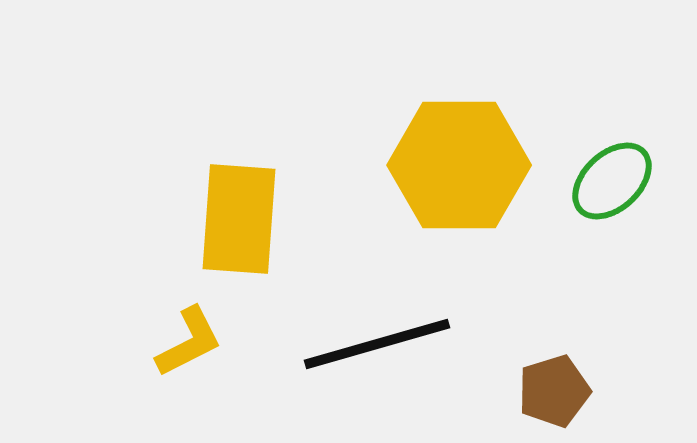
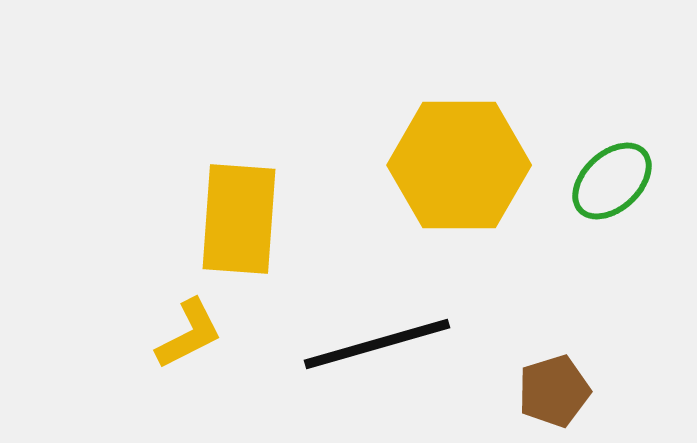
yellow L-shape: moved 8 px up
